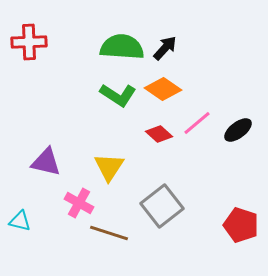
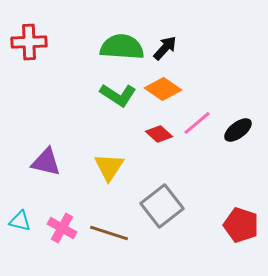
pink cross: moved 17 px left, 25 px down
